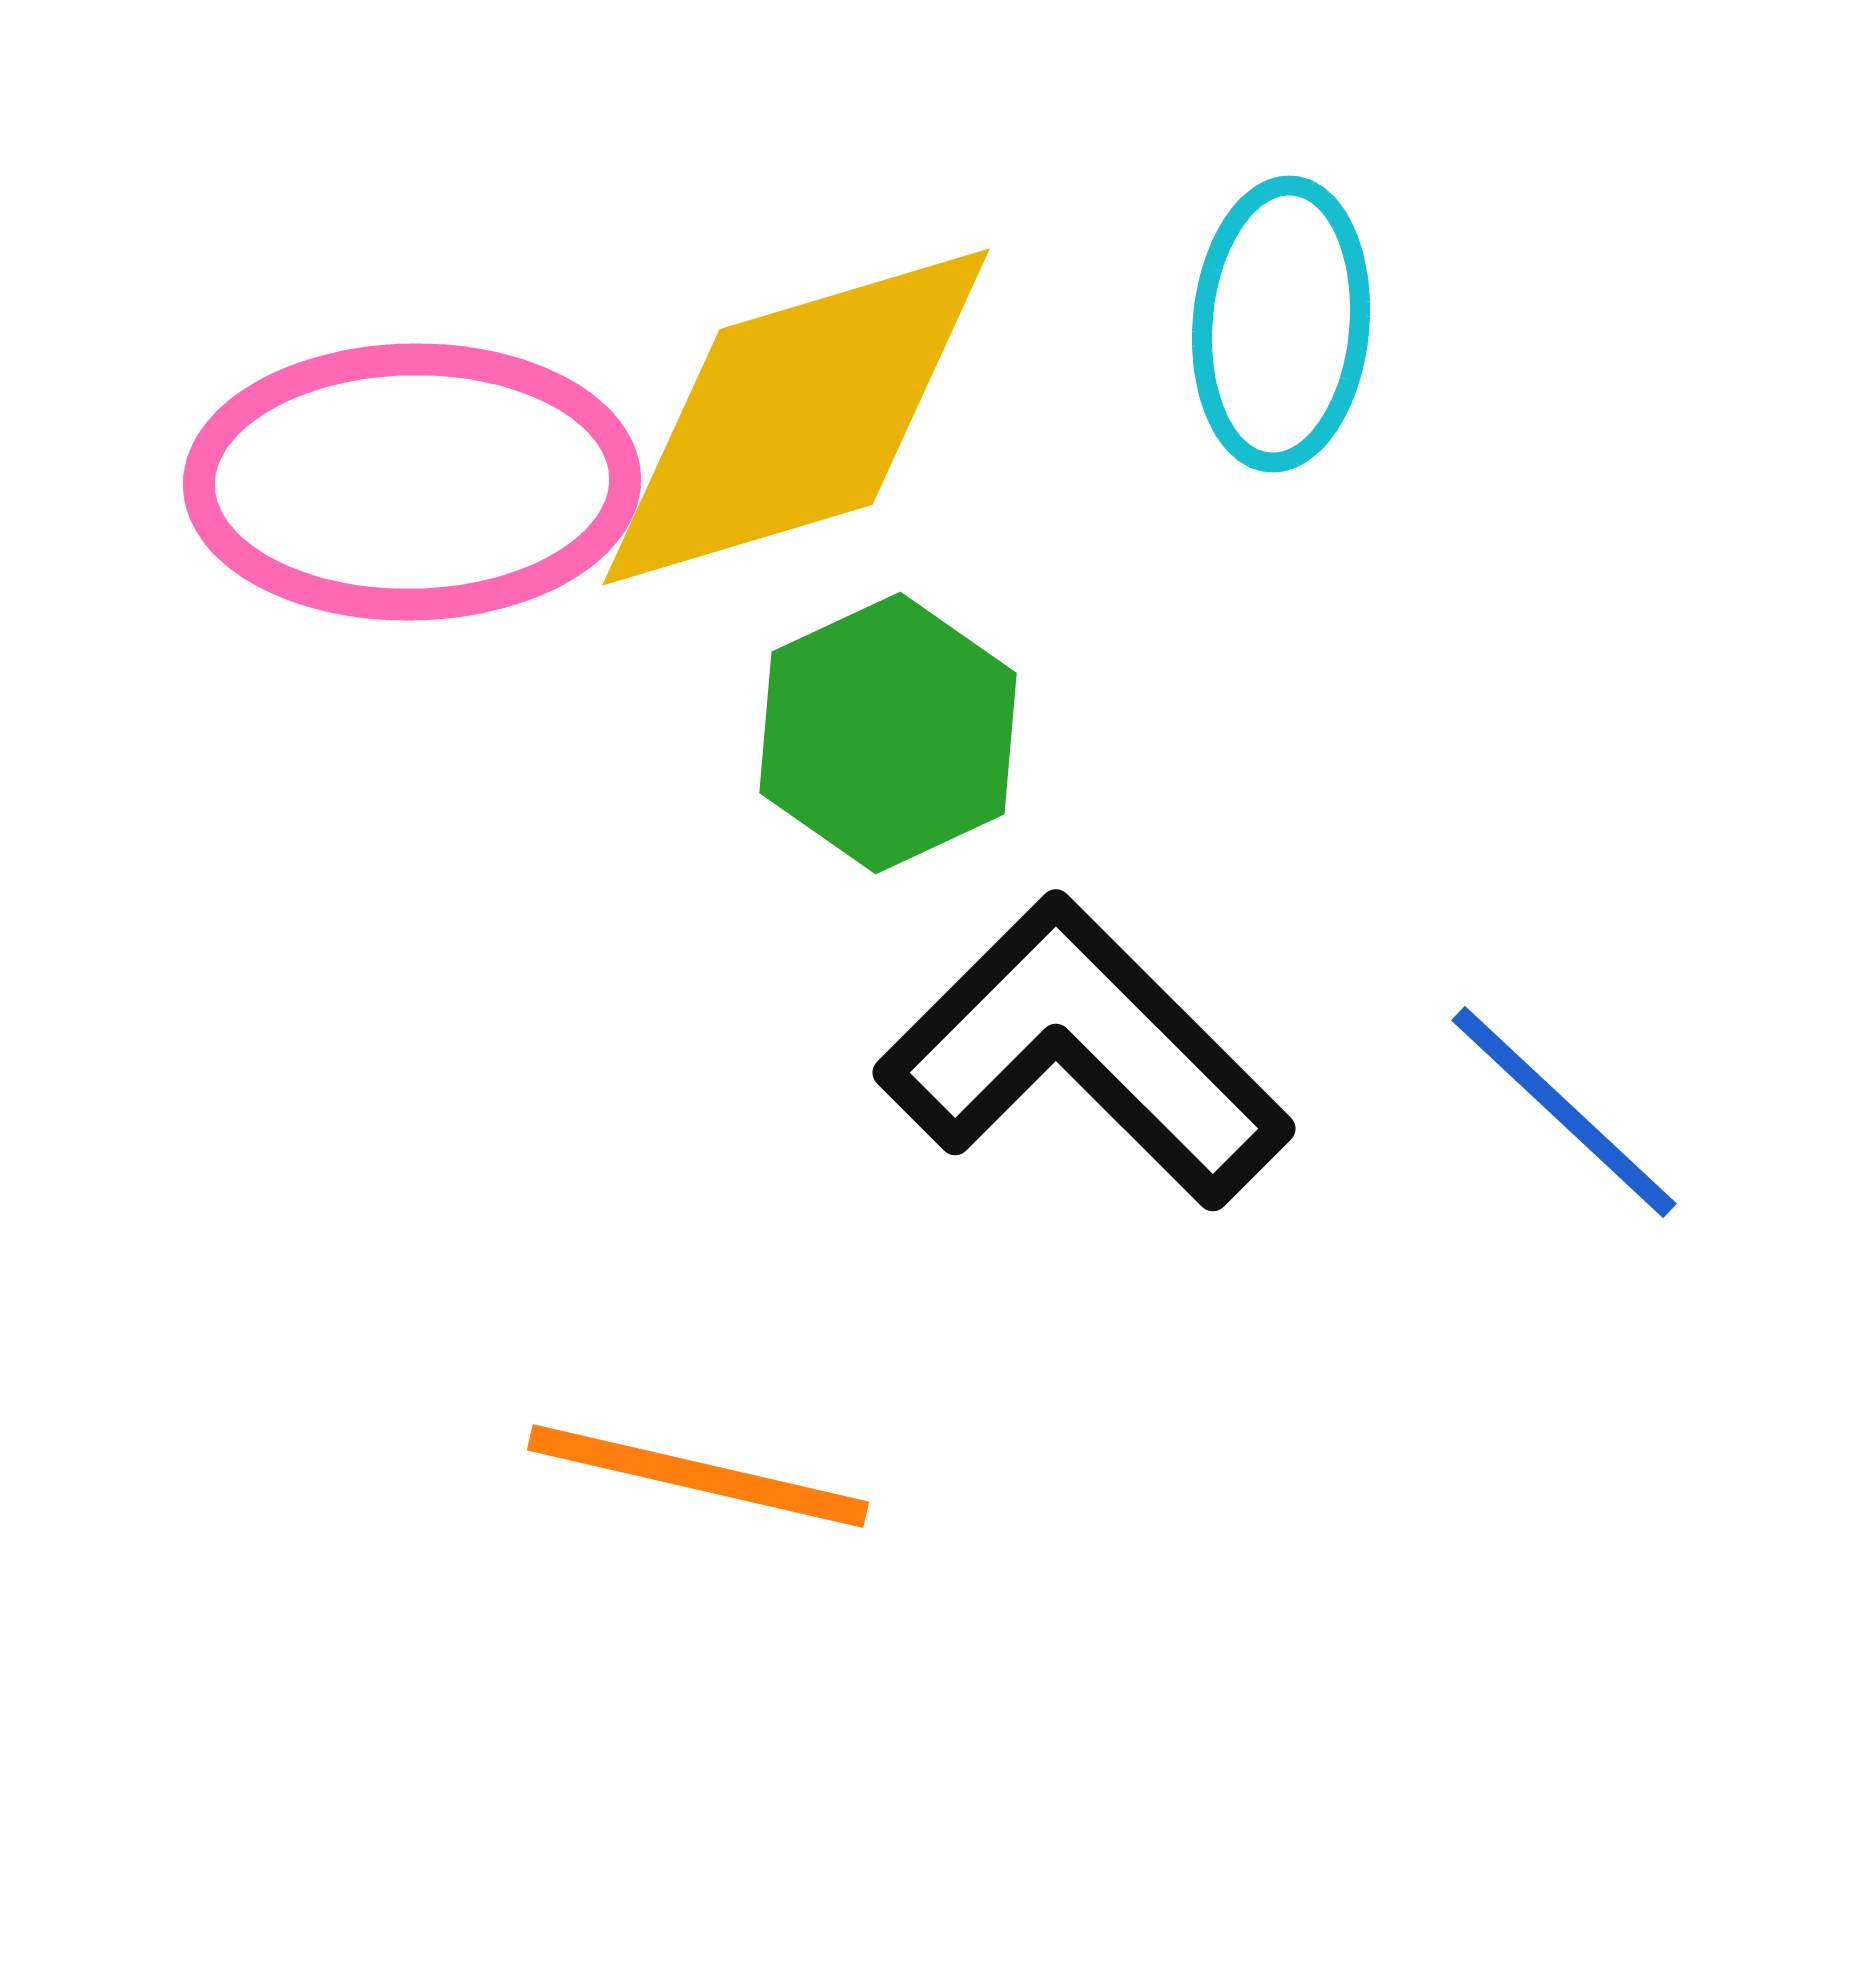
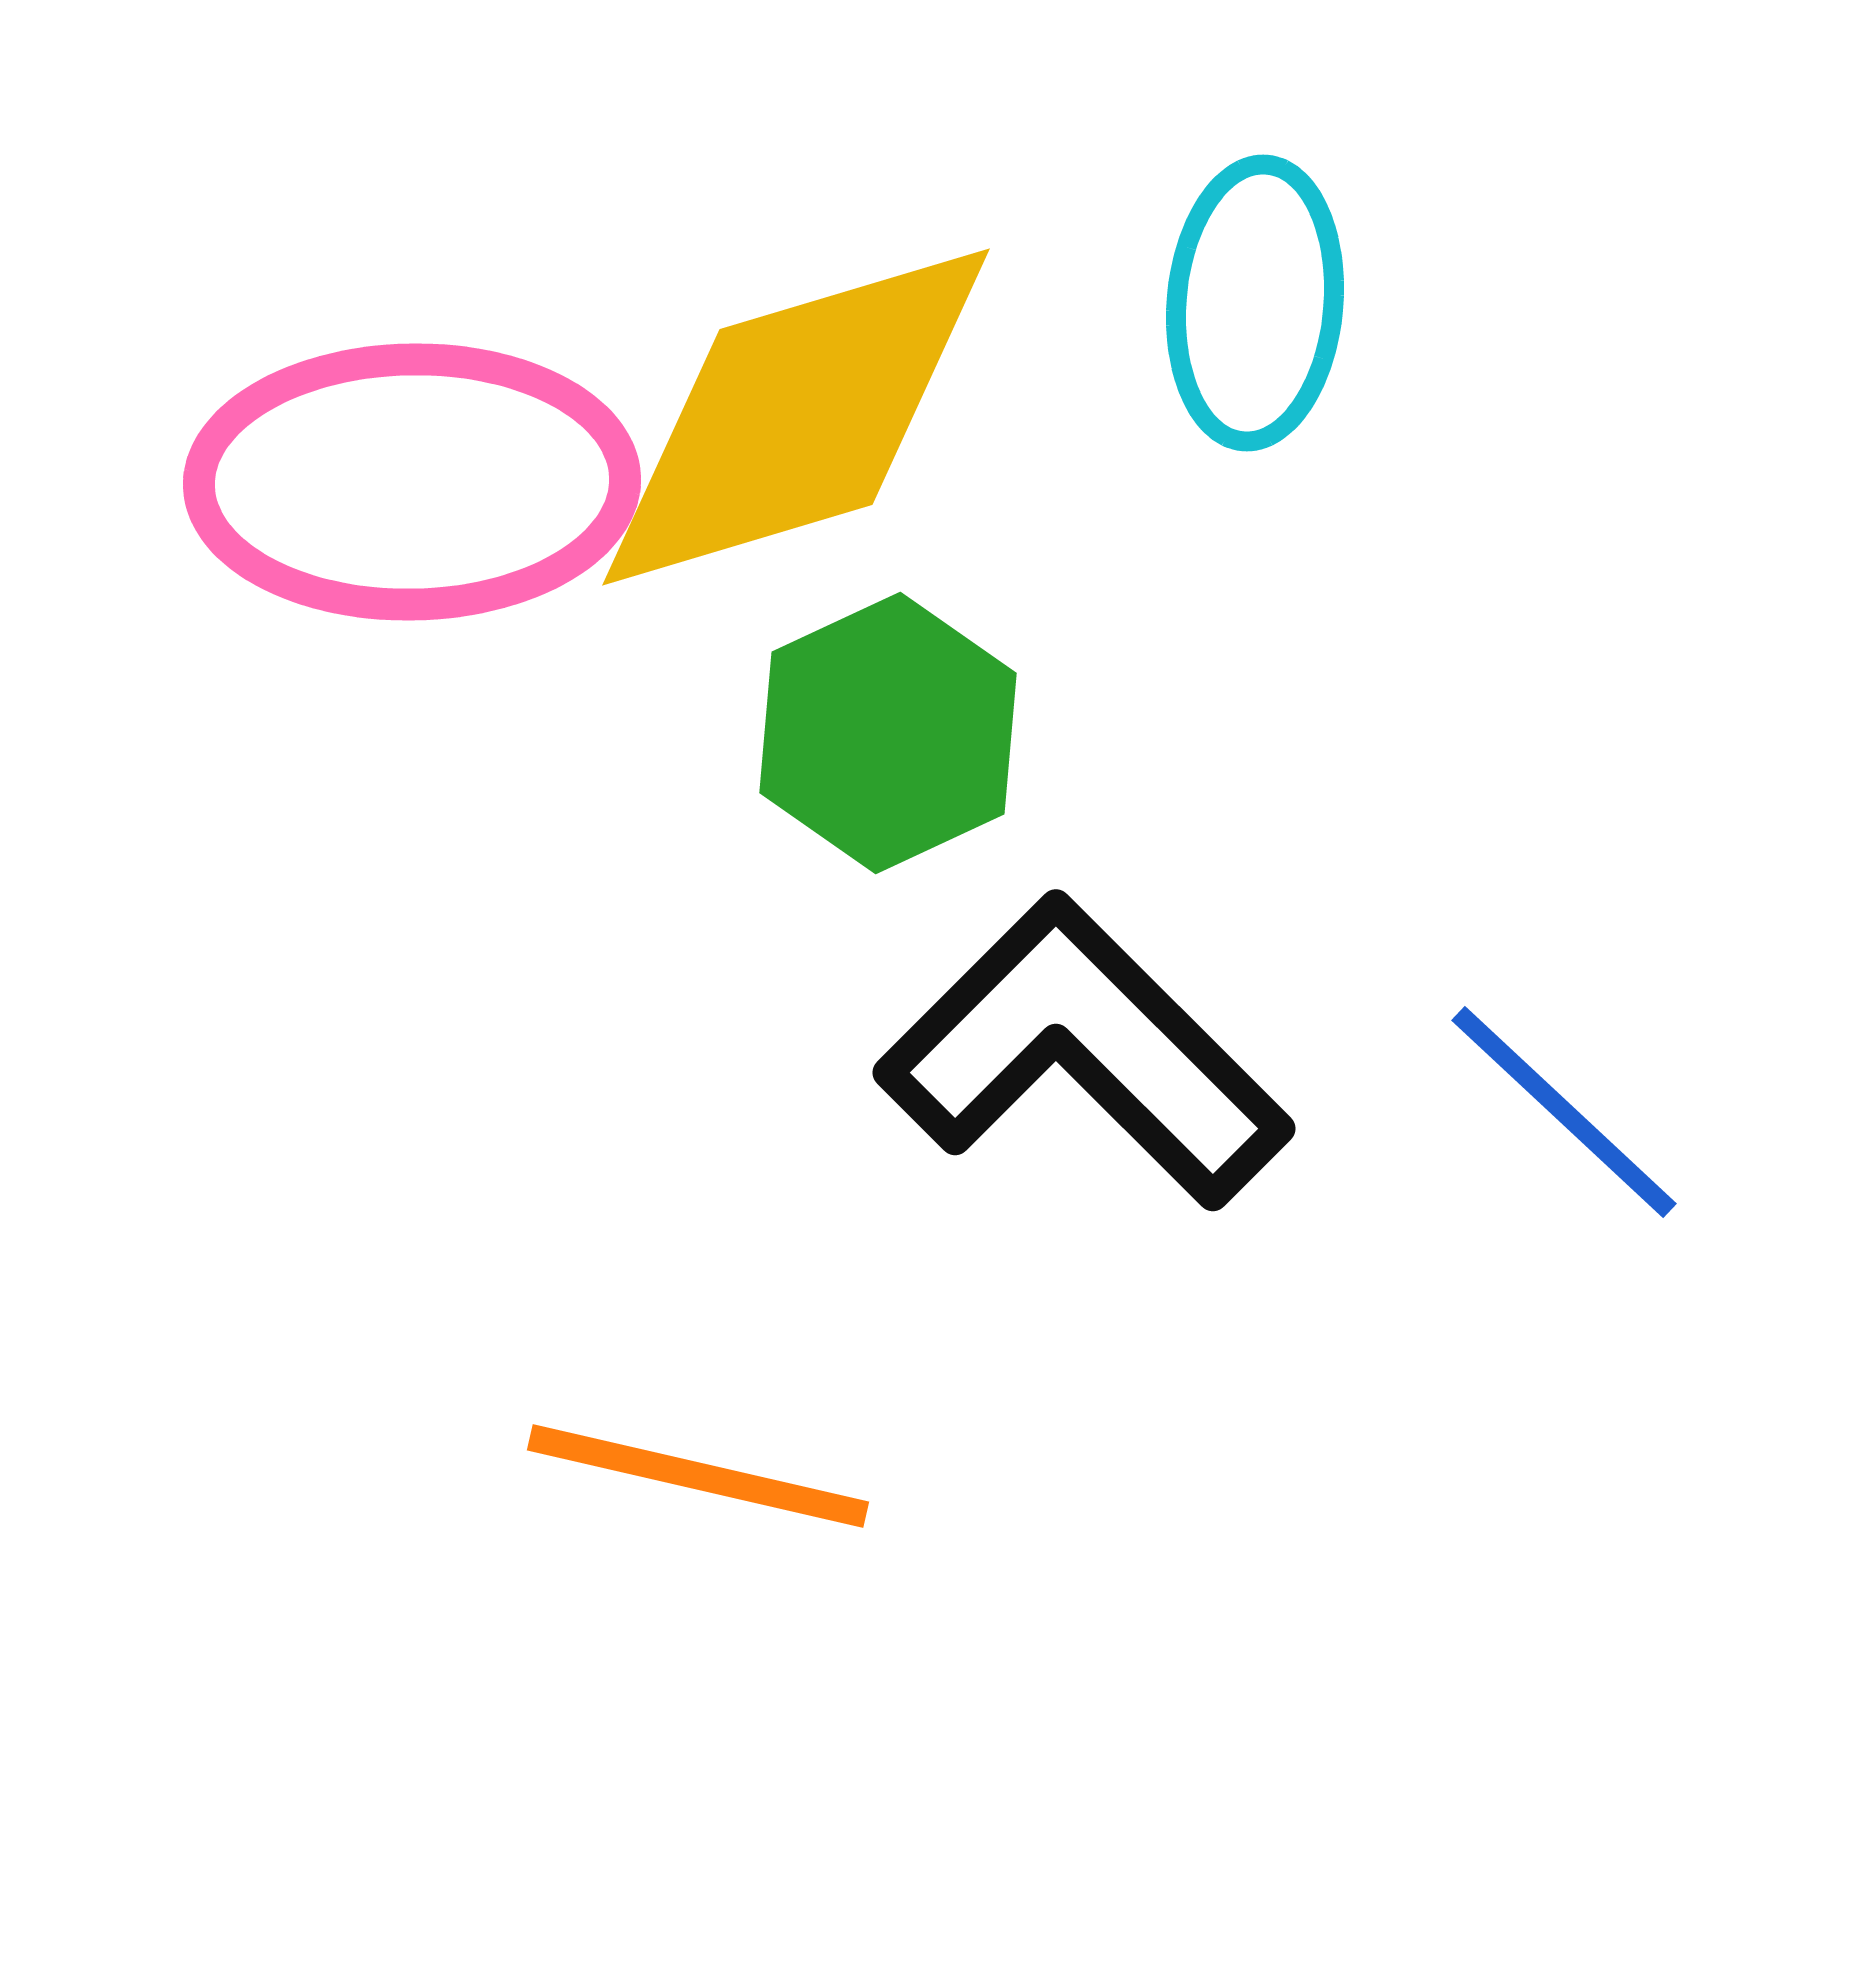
cyan ellipse: moved 26 px left, 21 px up
